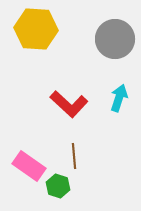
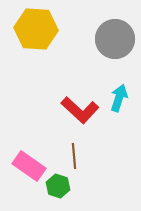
red L-shape: moved 11 px right, 6 px down
